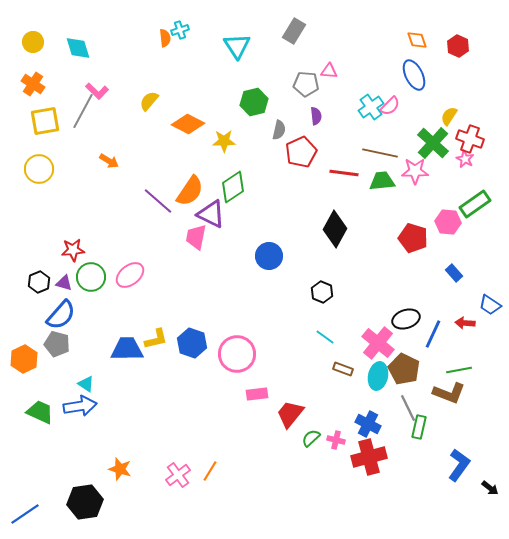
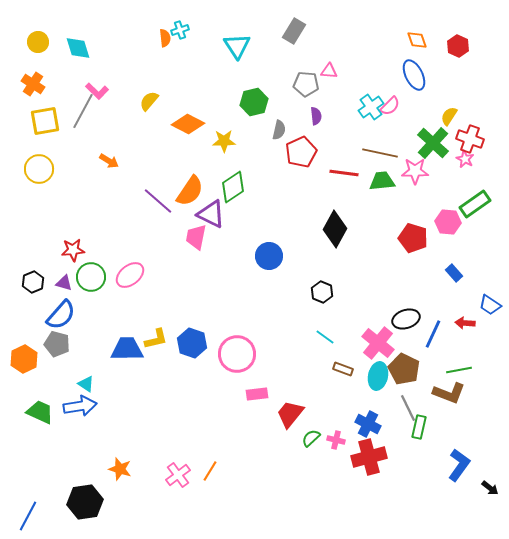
yellow circle at (33, 42): moved 5 px right
black hexagon at (39, 282): moved 6 px left
blue line at (25, 514): moved 3 px right, 2 px down; rotated 28 degrees counterclockwise
